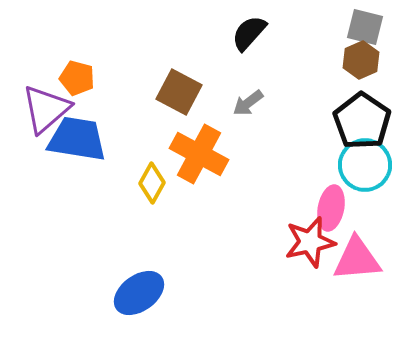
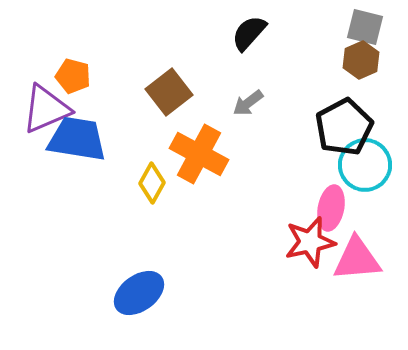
orange pentagon: moved 4 px left, 2 px up
brown square: moved 10 px left; rotated 24 degrees clockwise
purple triangle: rotated 18 degrees clockwise
black pentagon: moved 18 px left, 6 px down; rotated 10 degrees clockwise
